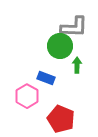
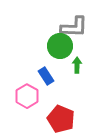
blue rectangle: moved 2 px up; rotated 36 degrees clockwise
